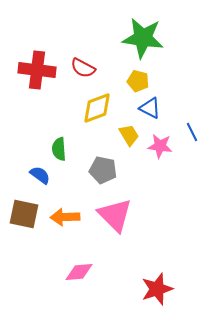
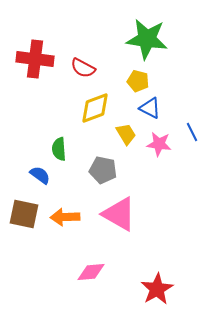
green star: moved 4 px right, 1 px down
red cross: moved 2 px left, 11 px up
yellow diamond: moved 2 px left
yellow trapezoid: moved 3 px left, 1 px up
pink star: moved 1 px left, 2 px up
pink triangle: moved 4 px right, 1 px up; rotated 15 degrees counterclockwise
pink diamond: moved 12 px right
red star: rotated 12 degrees counterclockwise
